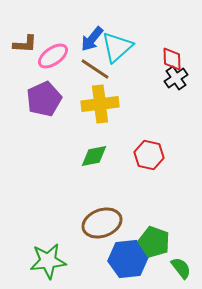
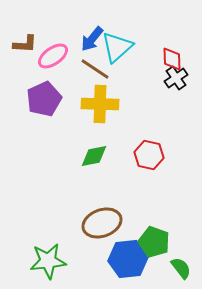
yellow cross: rotated 9 degrees clockwise
